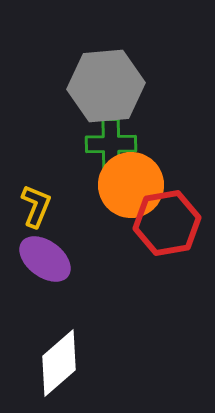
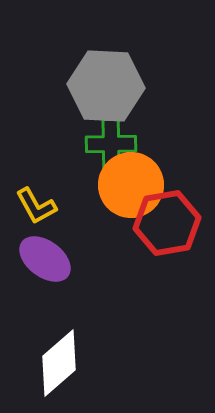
gray hexagon: rotated 8 degrees clockwise
yellow L-shape: rotated 129 degrees clockwise
